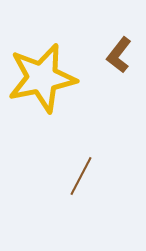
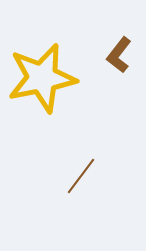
brown line: rotated 9 degrees clockwise
